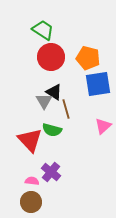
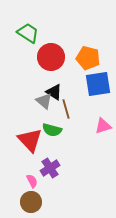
green trapezoid: moved 15 px left, 3 px down
gray triangle: rotated 18 degrees counterclockwise
pink triangle: rotated 24 degrees clockwise
purple cross: moved 1 px left, 4 px up; rotated 18 degrees clockwise
pink semicircle: rotated 56 degrees clockwise
